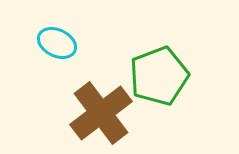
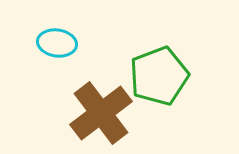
cyan ellipse: rotated 18 degrees counterclockwise
